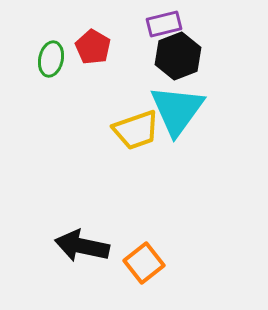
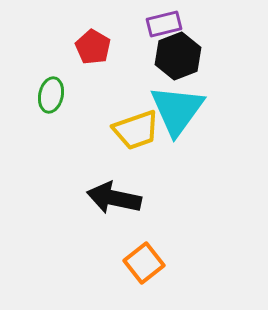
green ellipse: moved 36 px down
black arrow: moved 32 px right, 48 px up
